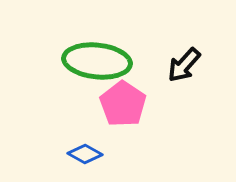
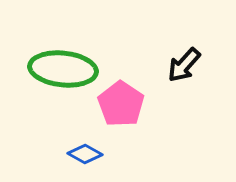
green ellipse: moved 34 px left, 8 px down
pink pentagon: moved 2 px left
